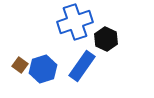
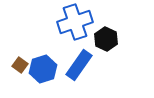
blue rectangle: moved 3 px left, 1 px up
